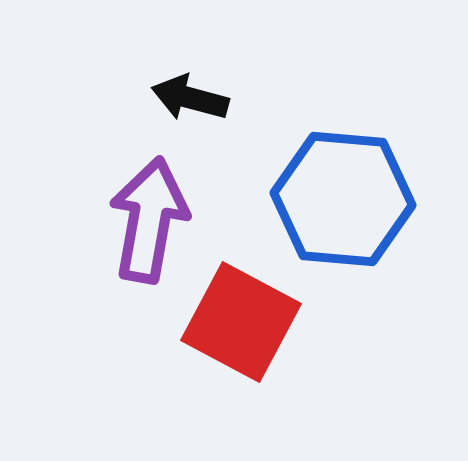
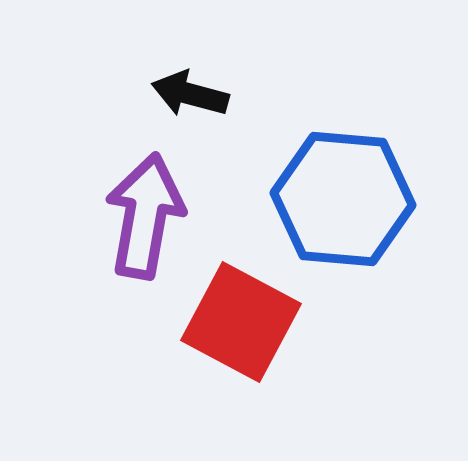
black arrow: moved 4 px up
purple arrow: moved 4 px left, 4 px up
